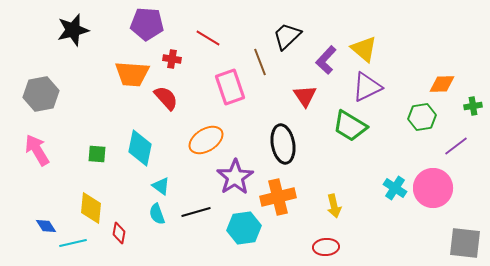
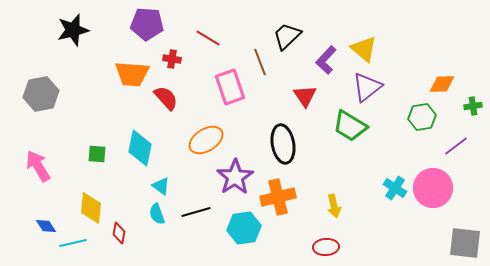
purple triangle: rotated 12 degrees counterclockwise
pink arrow: moved 1 px right, 16 px down
